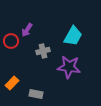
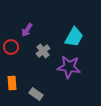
cyan trapezoid: moved 1 px right, 1 px down
red circle: moved 6 px down
gray cross: rotated 24 degrees counterclockwise
orange rectangle: rotated 48 degrees counterclockwise
gray rectangle: rotated 24 degrees clockwise
